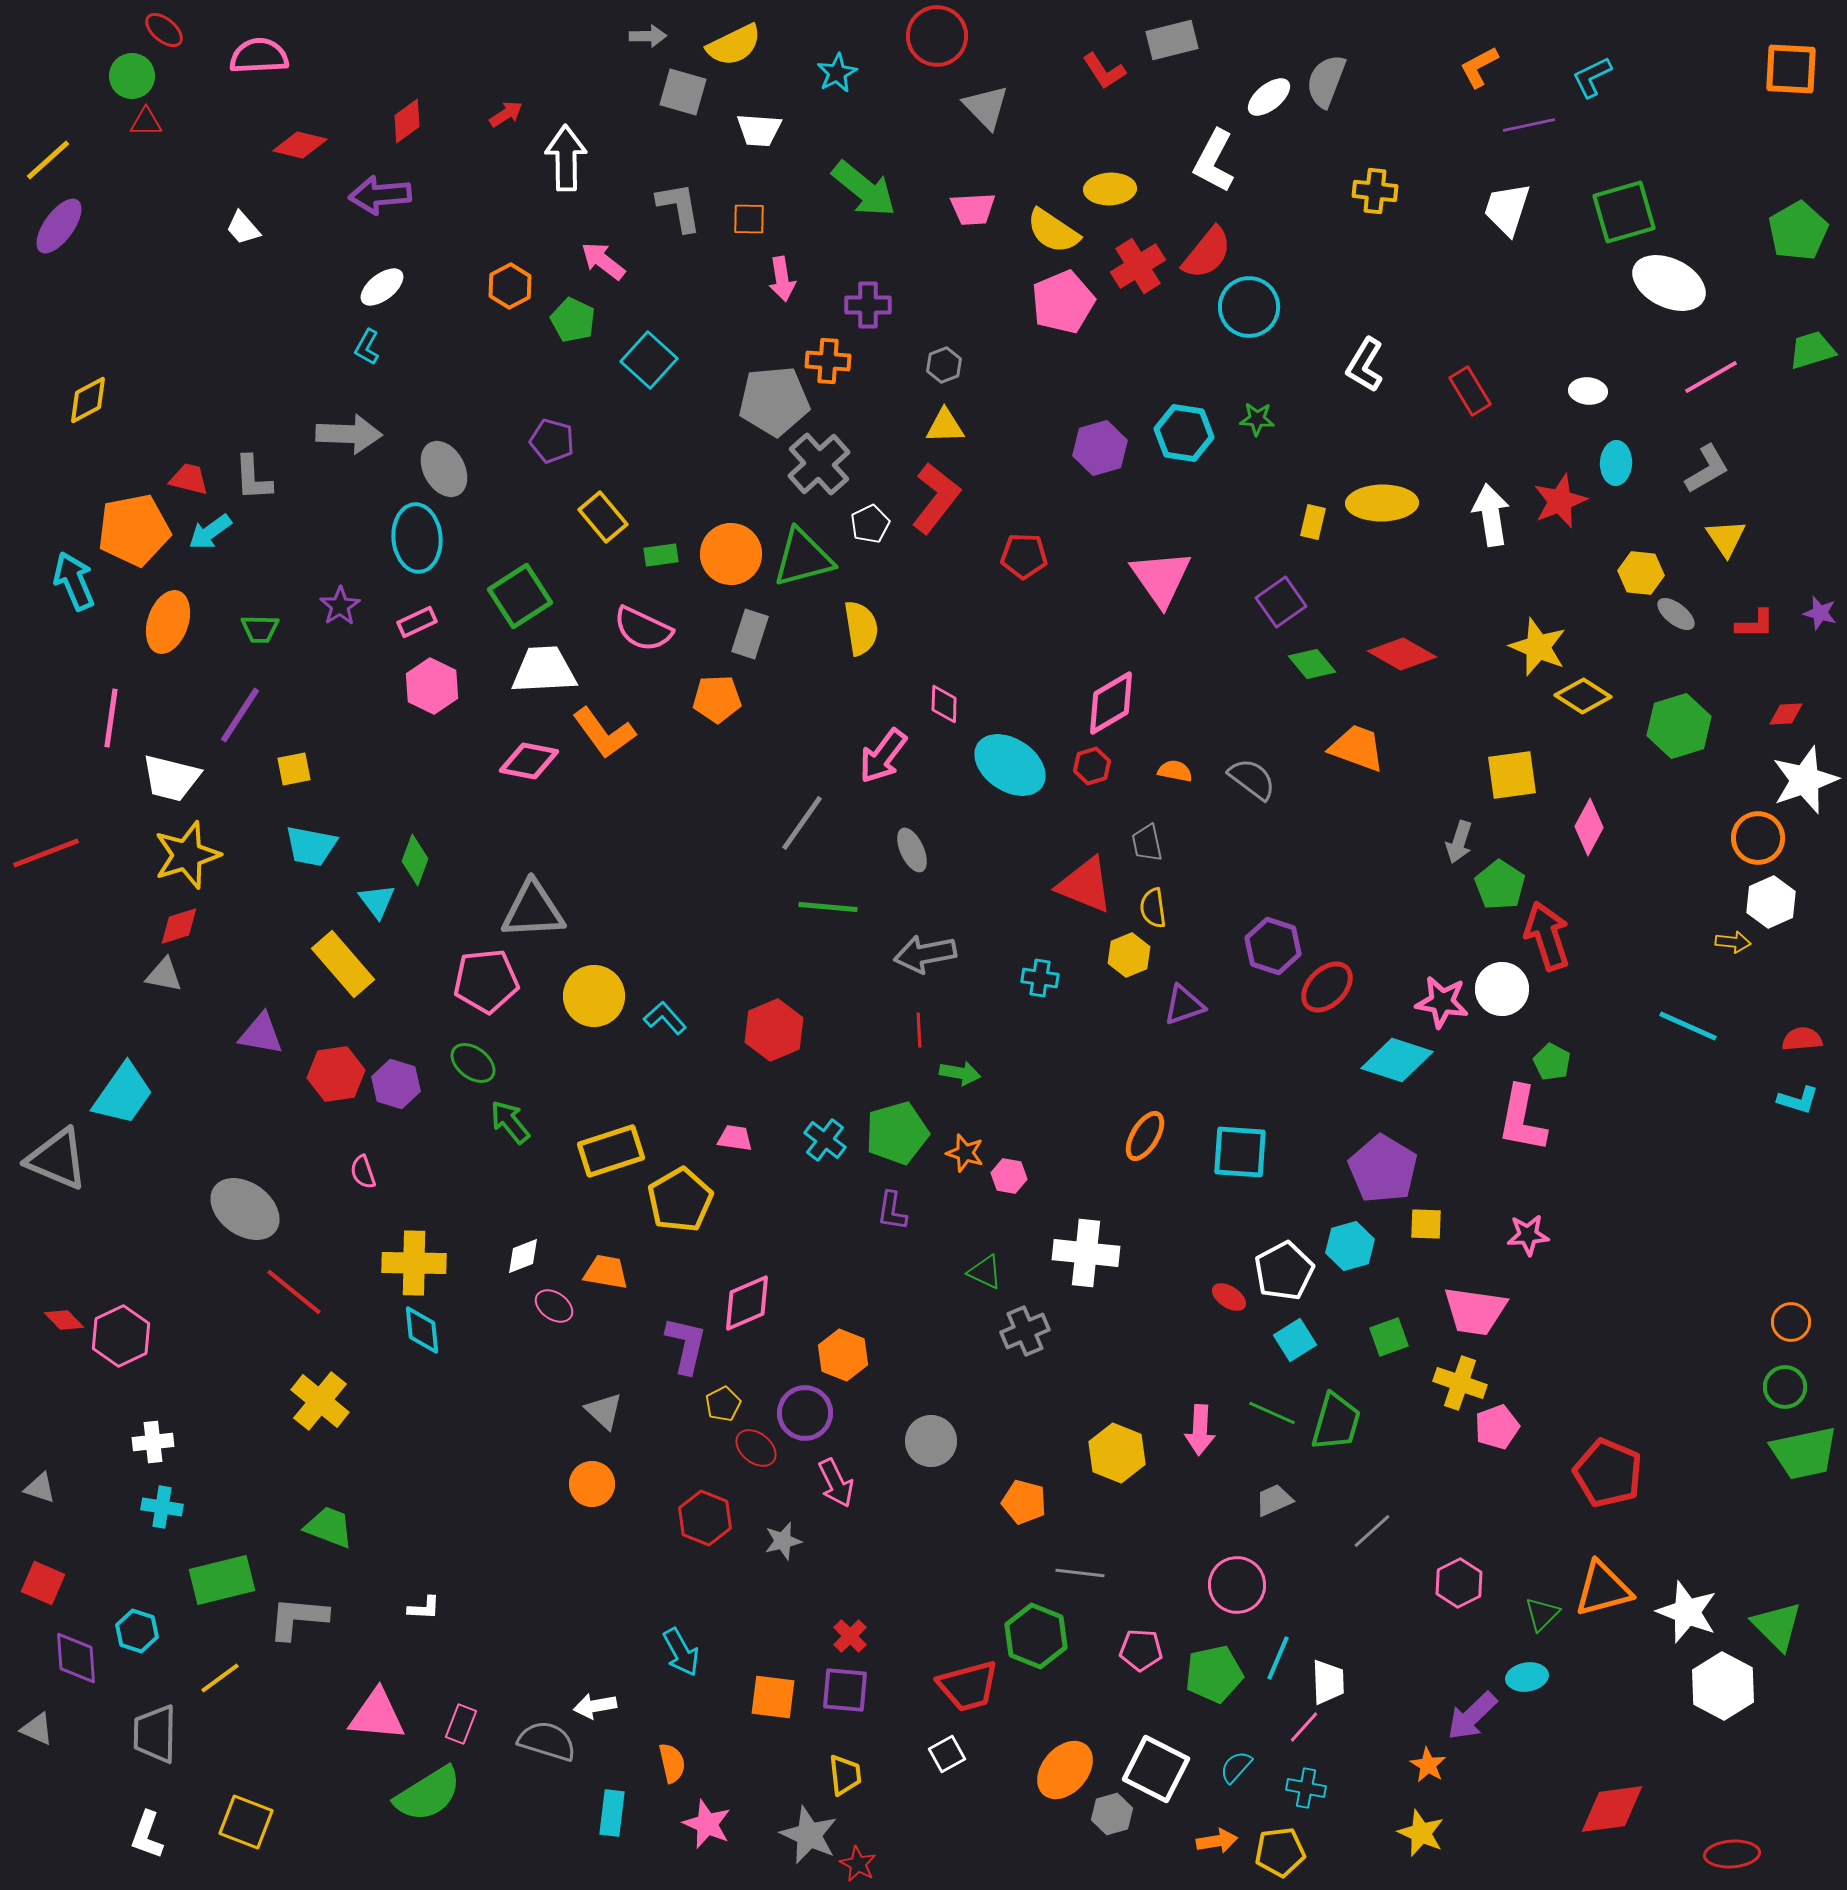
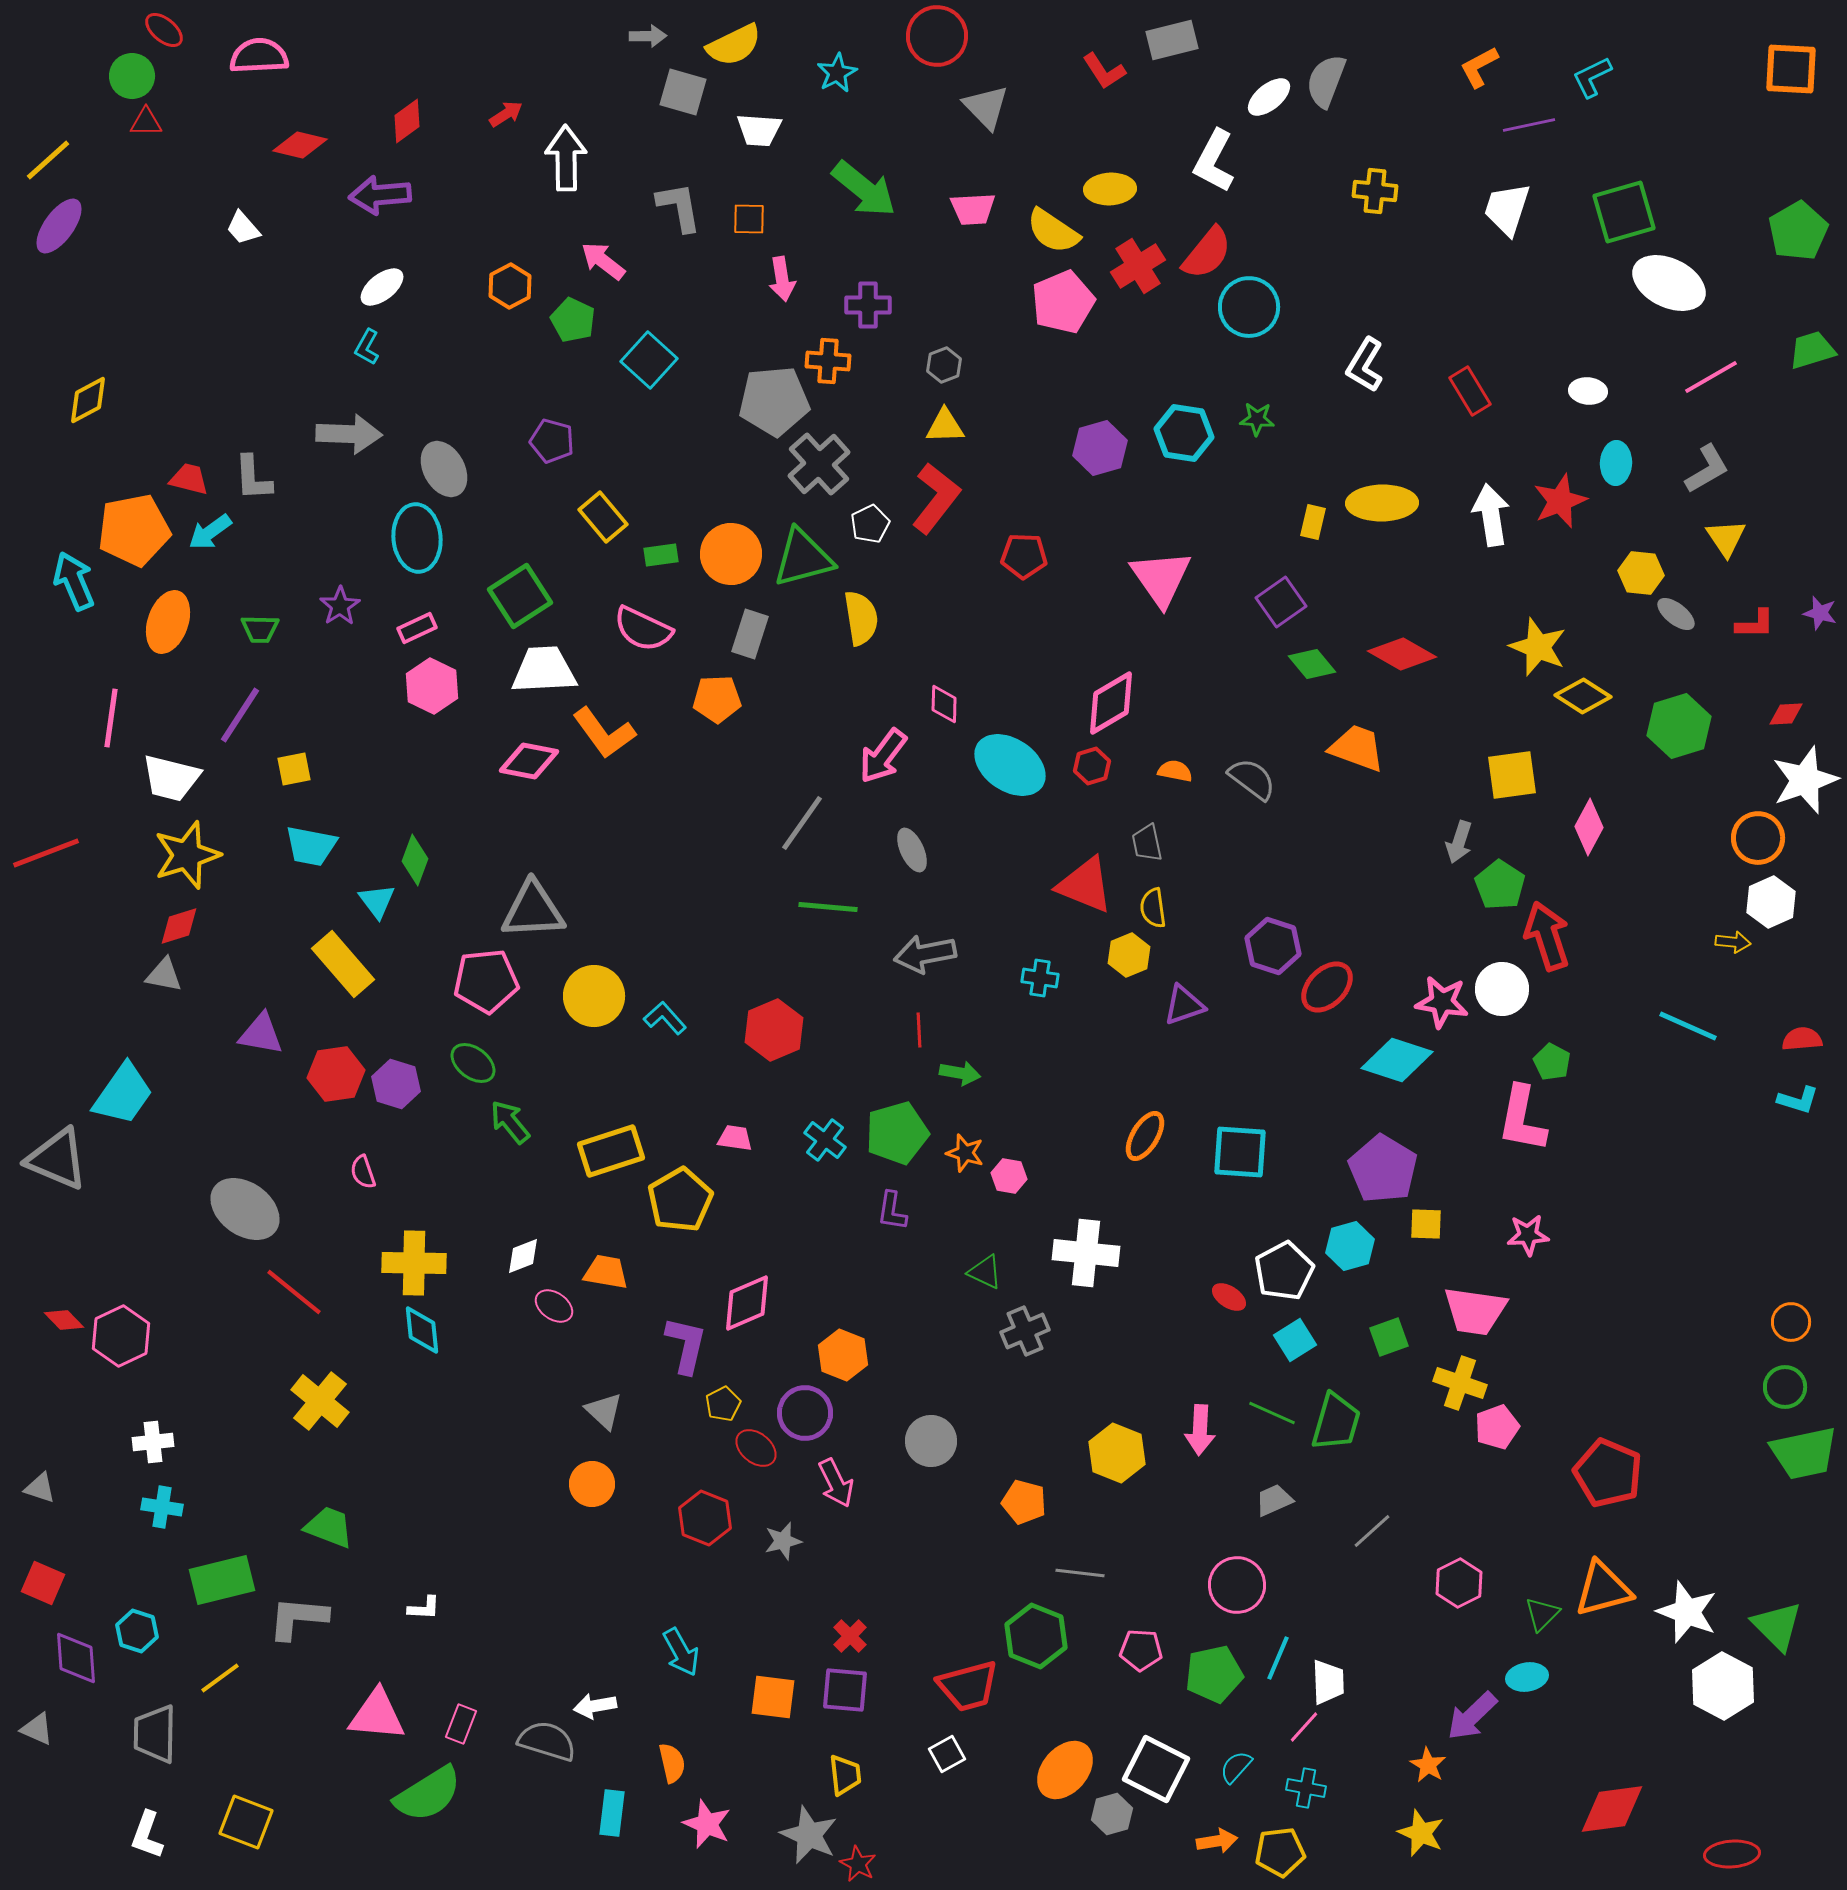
pink rectangle at (417, 622): moved 6 px down
yellow semicircle at (861, 628): moved 10 px up
